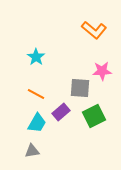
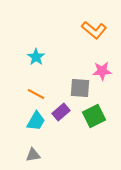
cyan trapezoid: moved 1 px left, 2 px up
gray triangle: moved 1 px right, 4 px down
